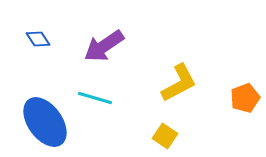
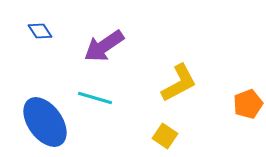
blue diamond: moved 2 px right, 8 px up
orange pentagon: moved 3 px right, 6 px down
